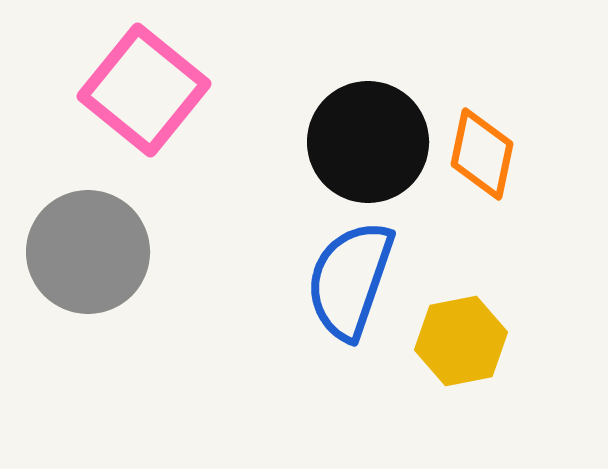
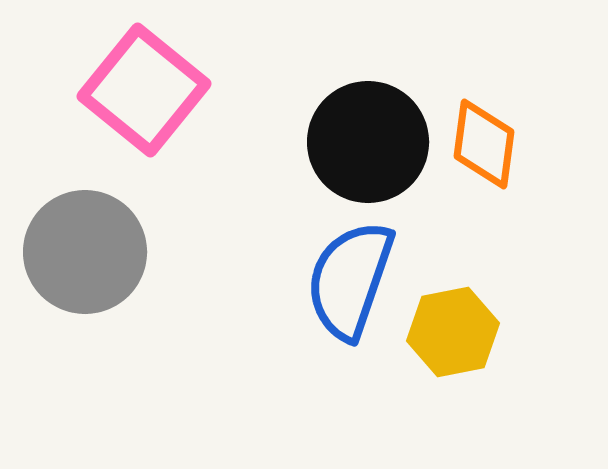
orange diamond: moved 2 px right, 10 px up; rotated 4 degrees counterclockwise
gray circle: moved 3 px left
yellow hexagon: moved 8 px left, 9 px up
